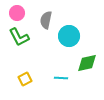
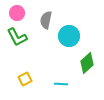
green L-shape: moved 2 px left
green diamond: rotated 30 degrees counterclockwise
cyan line: moved 6 px down
